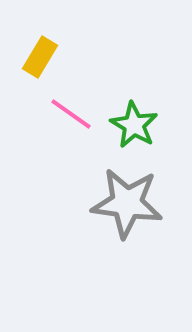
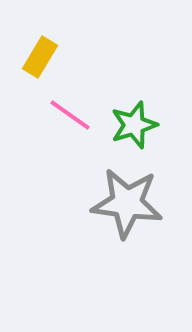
pink line: moved 1 px left, 1 px down
green star: rotated 24 degrees clockwise
